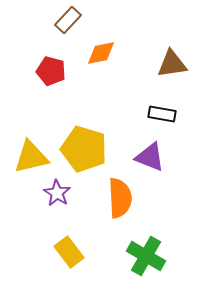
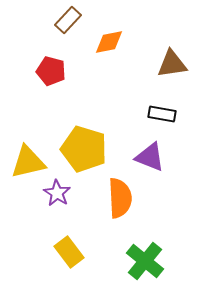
orange diamond: moved 8 px right, 11 px up
yellow triangle: moved 3 px left, 5 px down
green cross: moved 1 px left, 5 px down; rotated 9 degrees clockwise
